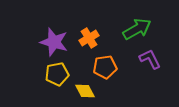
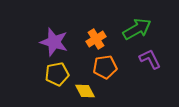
orange cross: moved 7 px right, 1 px down
